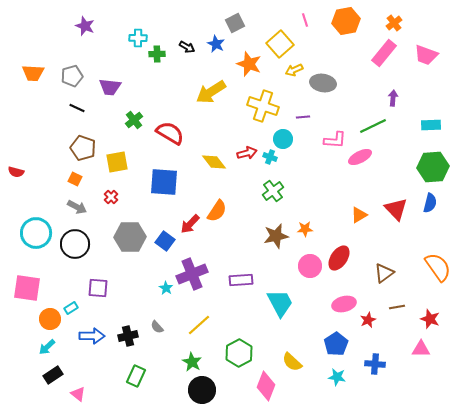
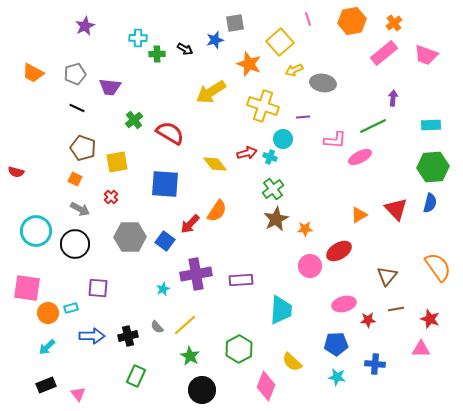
pink line at (305, 20): moved 3 px right, 1 px up
orange hexagon at (346, 21): moved 6 px right
gray square at (235, 23): rotated 18 degrees clockwise
purple star at (85, 26): rotated 24 degrees clockwise
blue star at (216, 44): moved 1 px left, 4 px up; rotated 30 degrees clockwise
yellow square at (280, 44): moved 2 px up
black arrow at (187, 47): moved 2 px left, 2 px down
pink rectangle at (384, 53): rotated 12 degrees clockwise
orange trapezoid at (33, 73): rotated 25 degrees clockwise
gray pentagon at (72, 76): moved 3 px right, 2 px up
yellow diamond at (214, 162): moved 1 px right, 2 px down
blue square at (164, 182): moved 1 px right, 2 px down
green cross at (273, 191): moved 2 px up
gray arrow at (77, 207): moved 3 px right, 2 px down
cyan circle at (36, 233): moved 2 px up
brown star at (276, 236): moved 17 px up; rotated 15 degrees counterclockwise
red ellipse at (339, 258): moved 7 px up; rotated 25 degrees clockwise
brown triangle at (384, 273): moved 3 px right, 3 px down; rotated 15 degrees counterclockwise
purple cross at (192, 274): moved 4 px right; rotated 12 degrees clockwise
cyan star at (166, 288): moved 3 px left, 1 px down; rotated 16 degrees clockwise
cyan trapezoid at (280, 303): moved 1 px right, 7 px down; rotated 32 degrees clockwise
brown line at (397, 307): moved 1 px left, 2 px down
cyan rectangle at (71, 308): rotated 16 degrees clockwise
orange circle at (50, 319): moved 2 px left, 6 px up
red star at (368, 320): rotated 21 degrees clockwise
yellow line at (199, 325): moved 14 px left
blue pentagon at (336, 344): rotated 30 degrees clockwise
green hexagon at (239, 353): moved 4 px up
green star at (192, 362): moved 2 px left, 6 px up
black rectangle at (53, 375): moved 7 px left, 10 px down; rotated 12 degrees clockwise
pink triangle at (78, 394): rotated 14 degrees clockwise
